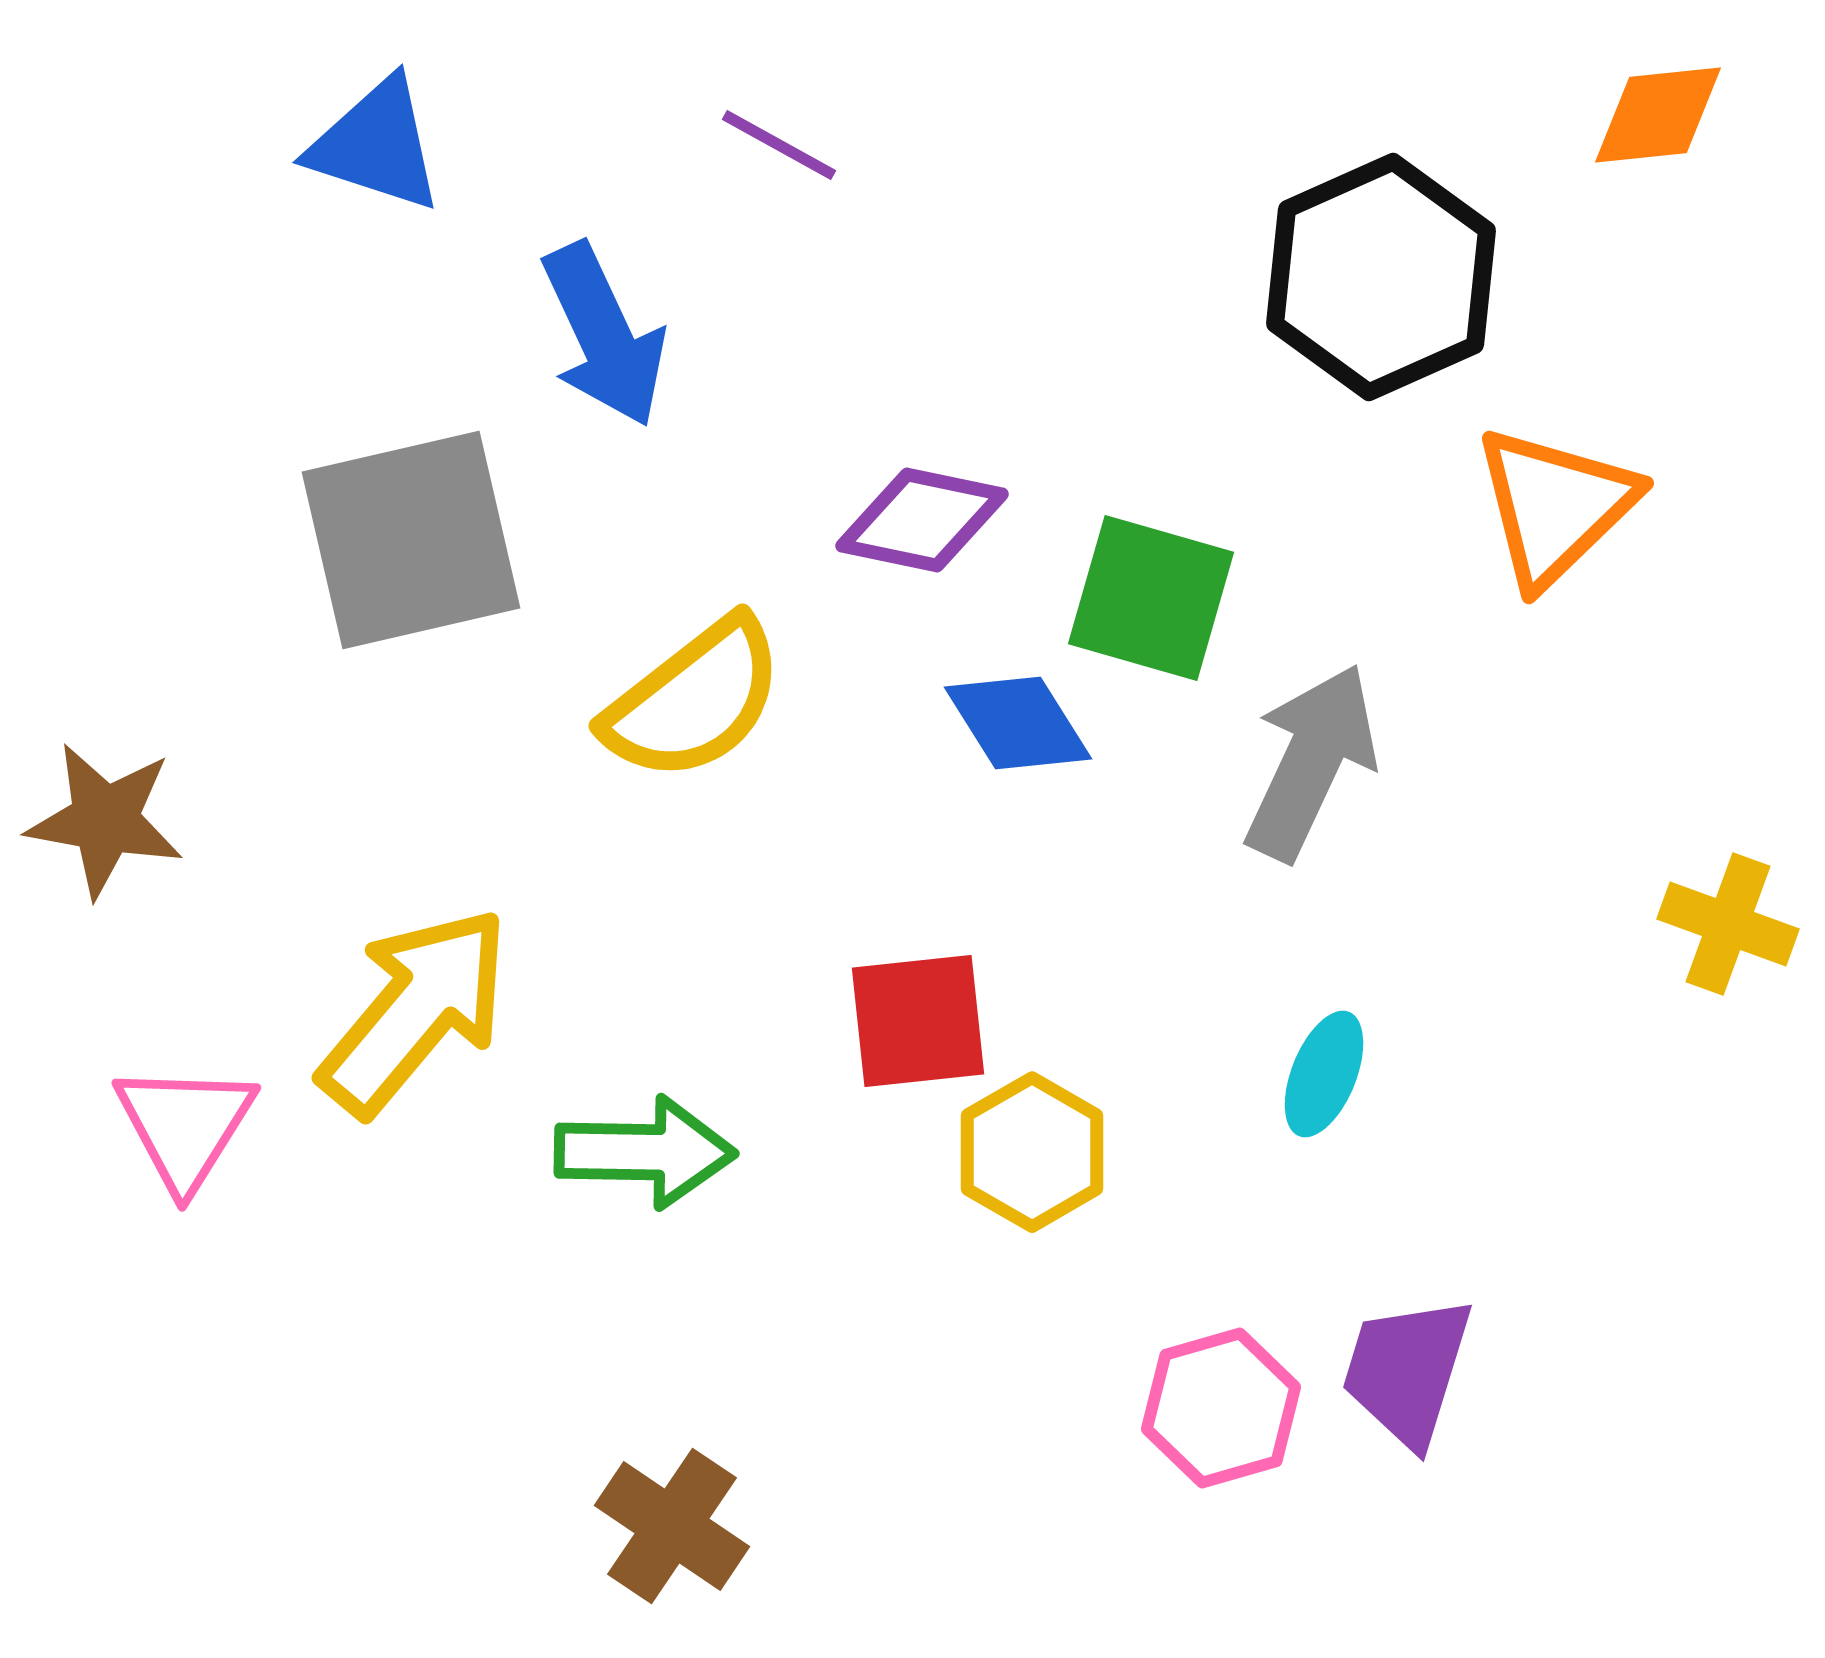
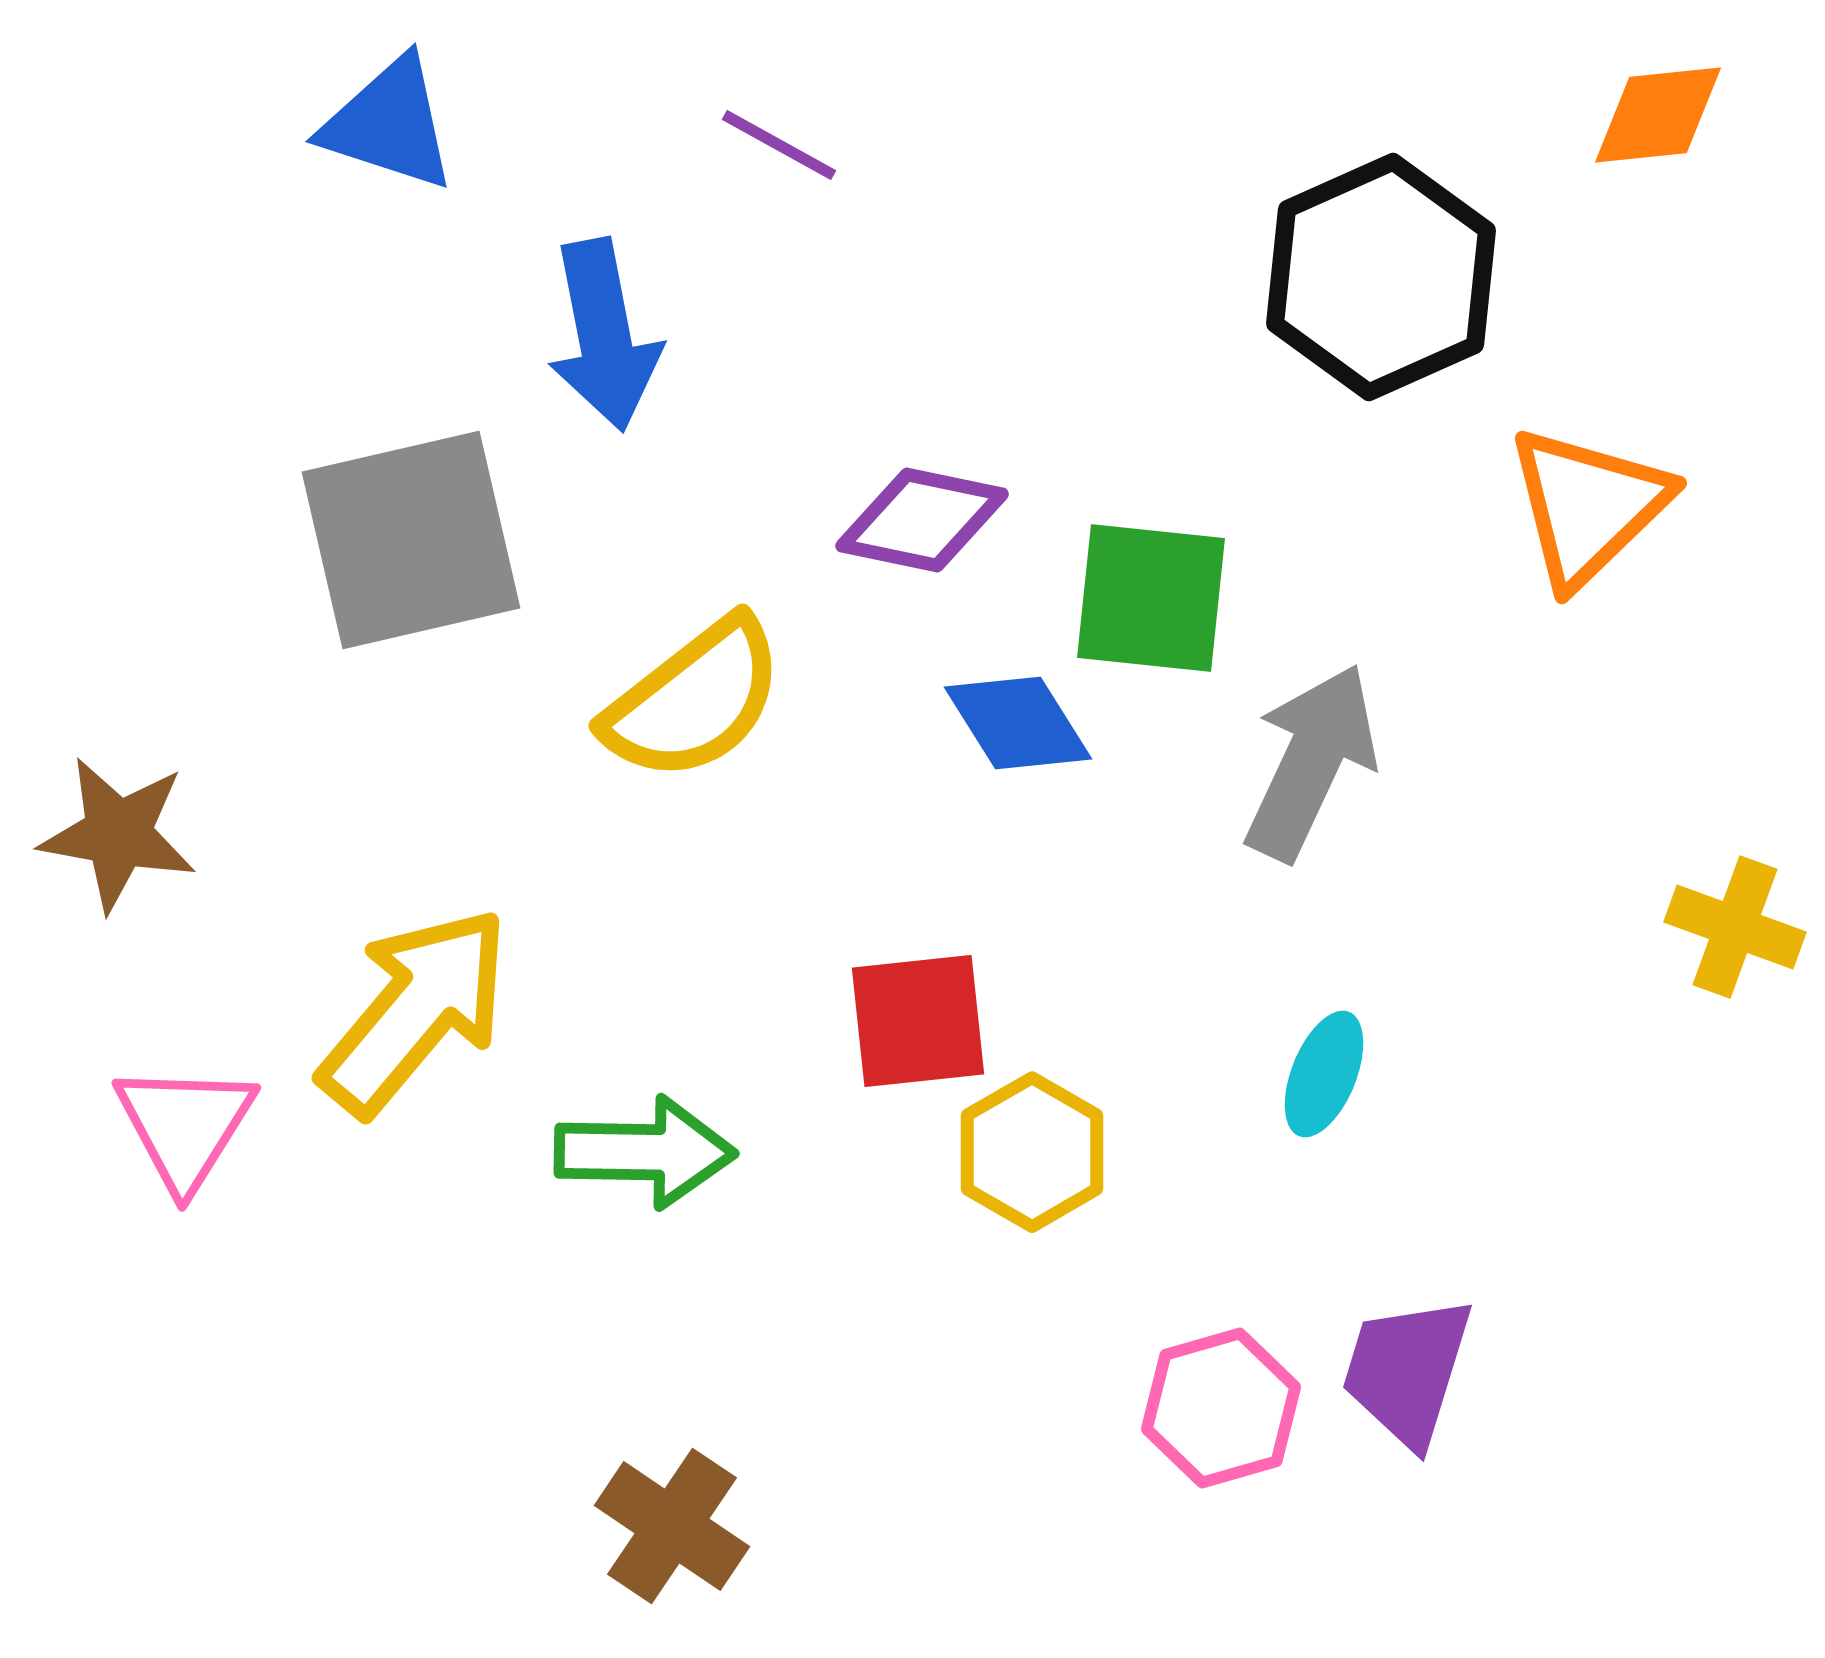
blue triangle: moved 13 px right, 21 px up
blue arrow: rotated 14 degrees clockwise
orange triangle: moved 33 px right
green square: rotated 10 degrees counterclockwise
brown star: moved 13 px right, 14 px down
yellow cross: moved 7 px right, 3 px down
